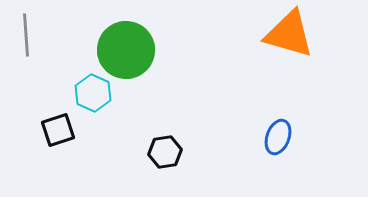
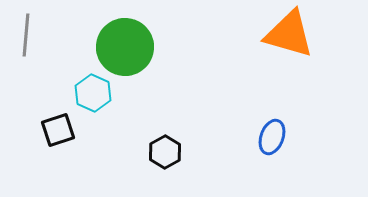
gray line: rotated 9 degrees clockwise
green circle: moved 1 px left, 3 px up
blue ellipse: moved 6 px left
black hexagon: rotated 20 degrees counterclockwise
